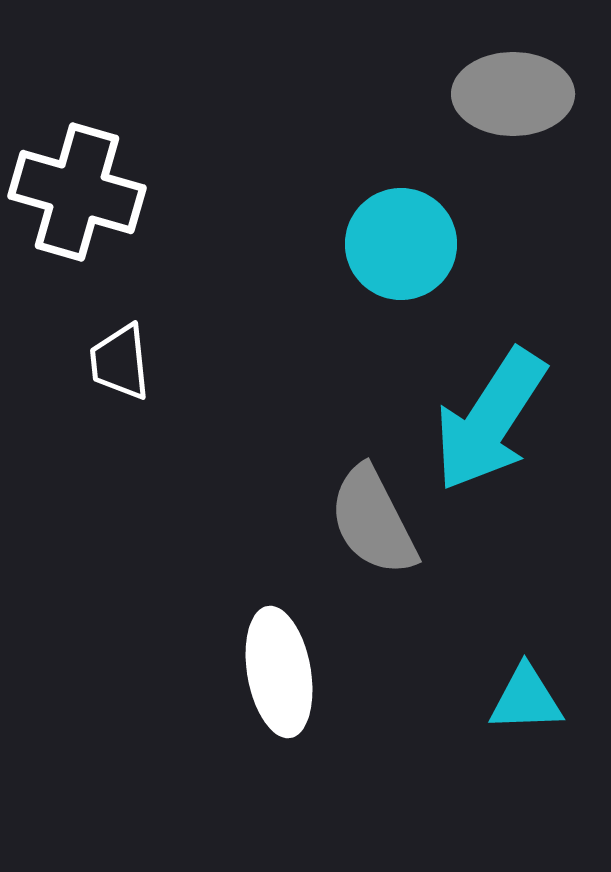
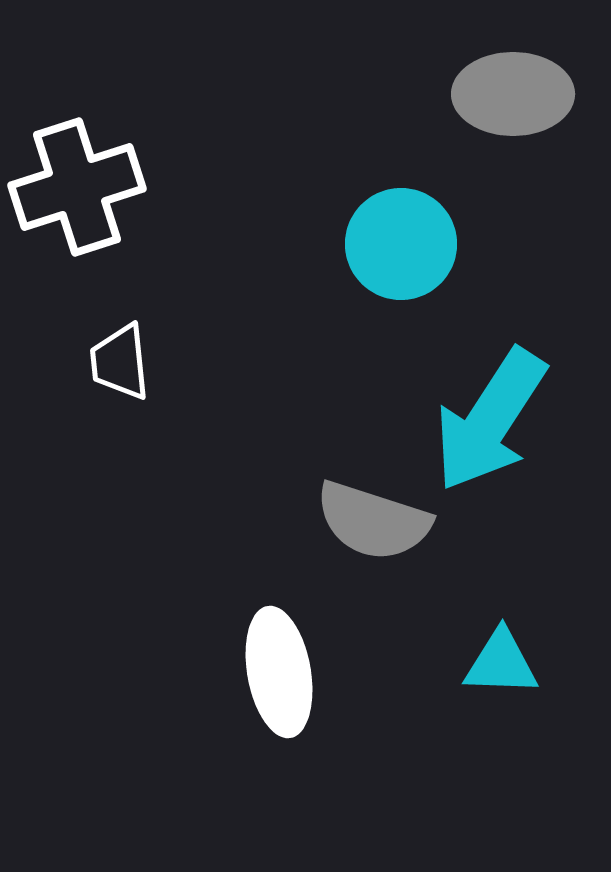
white cross: moved 5 px up; rotated 34 degrees counterclockwise
gray semicircle: rotated 45 degrees counterclockwise
cyan triangle: moved 25 px left, 36 px up; rotated 4 degrees clockwise
